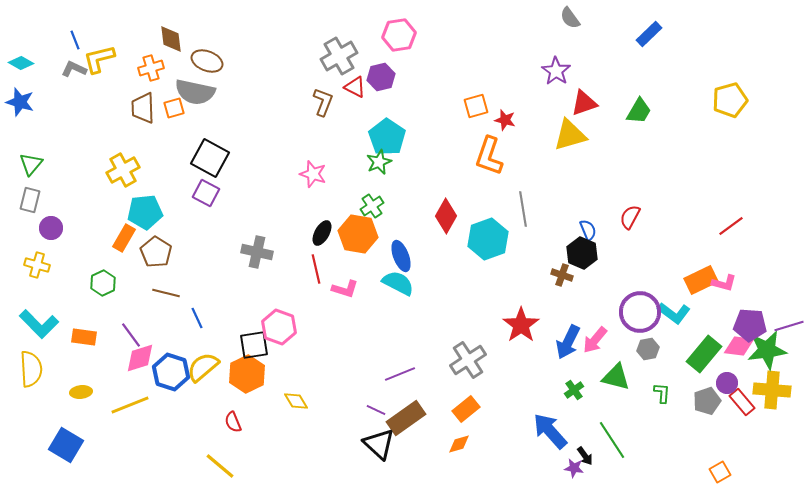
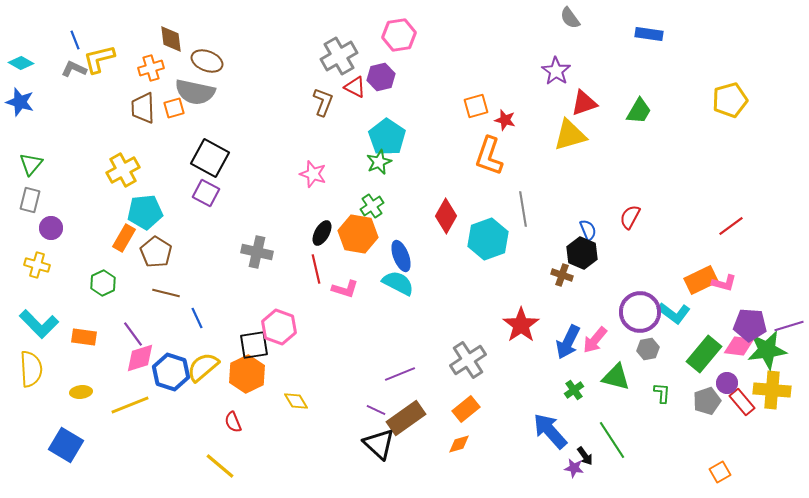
blue rectangle at (649, 34): rotated 52 degrees clockwise
purple line at (131, 335): moved 2 px right, 1 px up
